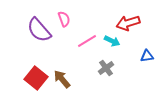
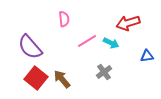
pink semicircle: rotated 14 degrees clockwise
purple semicircle: moved 9 px left, 17 px down
cyan arrow: moved 1 px left, 2 px down
gray cross: moved 2 px left, 4 px down
